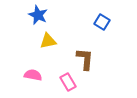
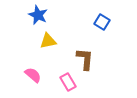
pink semicircle: rotated 30 degrees clockwise
